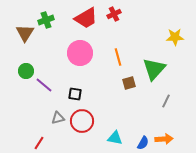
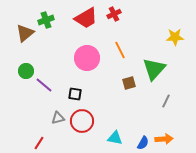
brown triangle: rotated 18 degrees clockwise
pink circle: moved 7 px right, 5 px down
orange line: moved 2 px right, 7 px up; rotated 12 degrees counterclockwise
